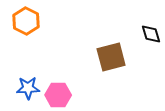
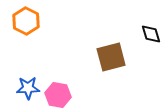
pink hexagon: rotated 10 degrees clockwise
